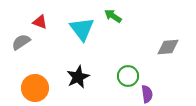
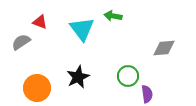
green arrow: rotated 24 degrees counterclockwise
gray diamond: moved 4 px left, 1 px down
orange circle: moved 2 px right
